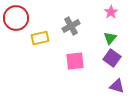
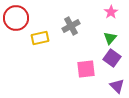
pink square: moved 11 px right, 8 px down
purple triangle: rotated 28 degrees clockwise
